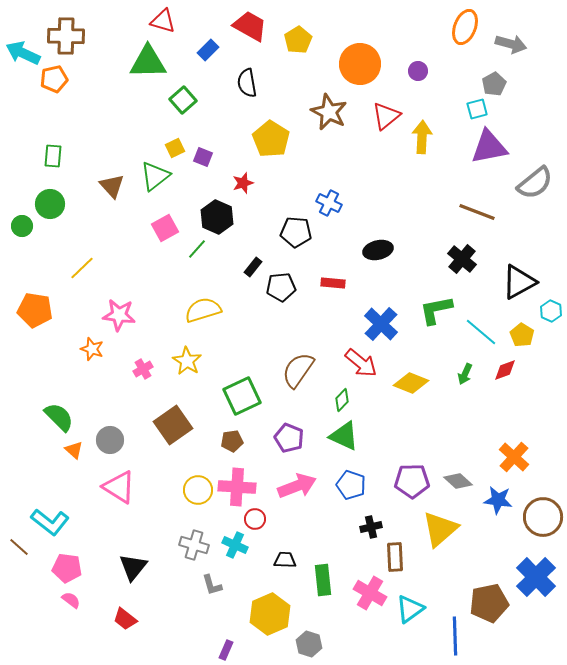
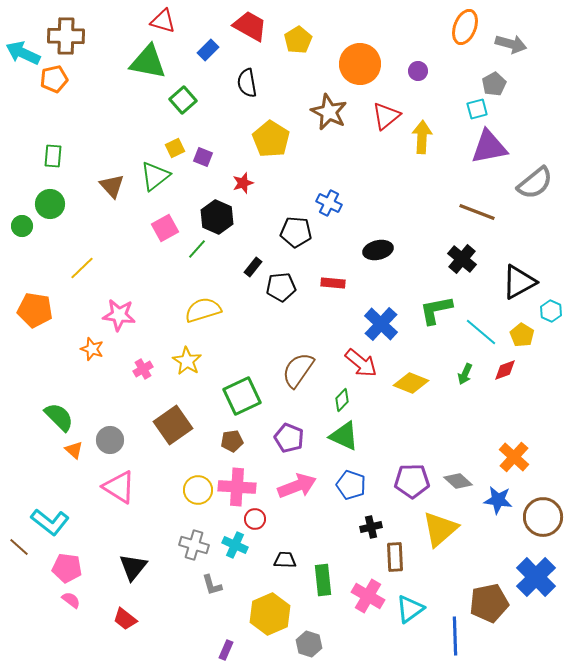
green triangle at (148, 62): rotated 12 degrees clockwise
pink cross at (370, 593): moved 2 px left, 3 px down
